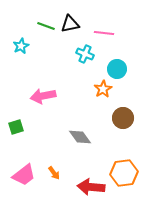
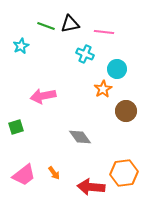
pink line: moved 1 px up
brown circle: moved 3 px right, 7 px up
